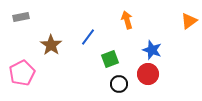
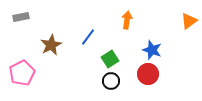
orange arrow: rotated 24 degrees clockwise
brown star: rotated 10 degrees clockwise
green square: rotated 12 degrees counterclockwise
black circle: moved 8 px left, 3 px up
